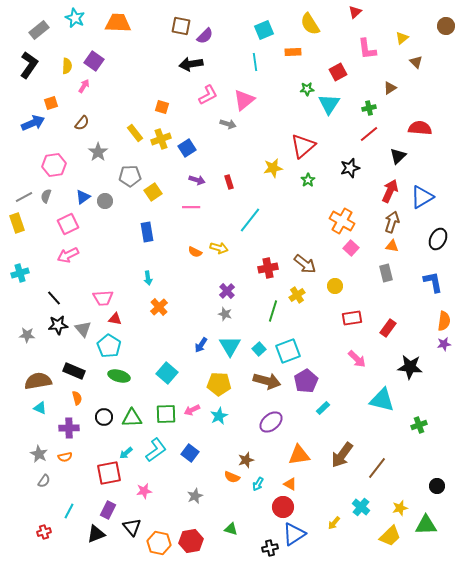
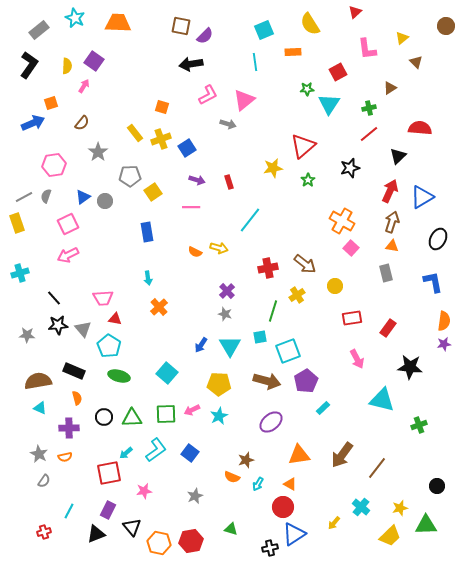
cyan square at (259, 349): moved 1 px right, 12 px up; rotated 32 degrees clockwise
pink arrow at (357, 359): rotated 18 degrees clockwise
